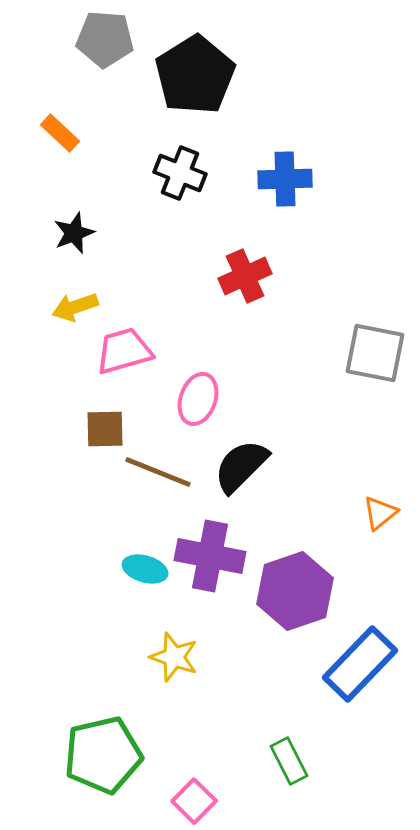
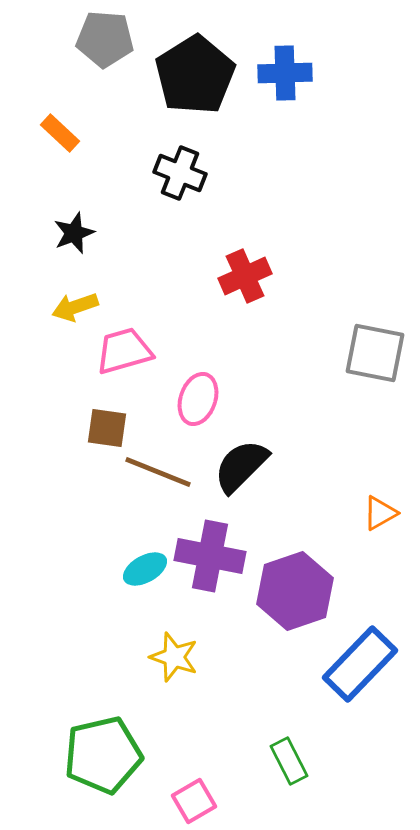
blue cross: moved 106 px up
brown square: moved 2 px right, 1 px up; rotated 9 degrees clockwise
orange triangle: rotated 9 degrees clockwise
cyan ellipse: rotated 45 degrees counterclockwise
pink square: rotated 15 degrees clockwise
